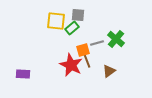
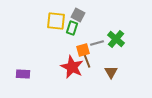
gray square: rotated 24 degrees clockwise
green rectangle: rotated 32 degrees counterclockwise
red star: moved 1 px right, 2 px down
brown triangle: moved 2 px right, 1 px down; rotated 24 degrees counterclockwise
